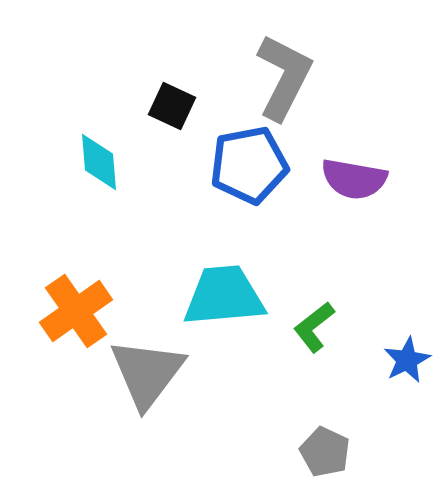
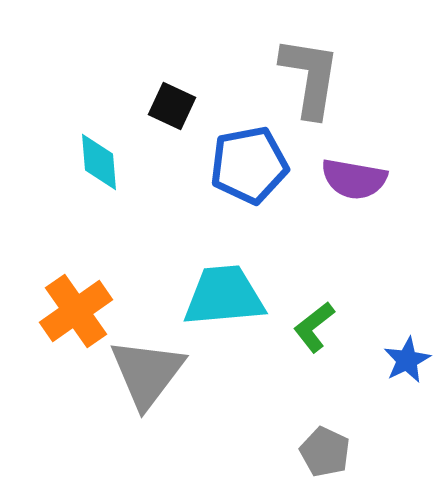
gray L-shape: moved 26 px right; rotated 18 degrees counterclockwise
